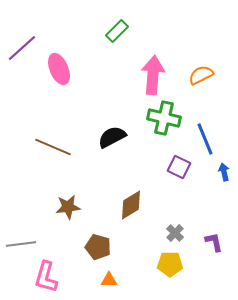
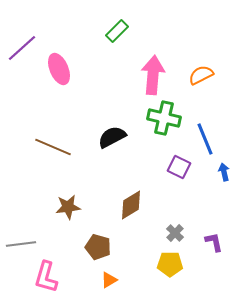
orange triangle: rotated 30 degrees counterclockwise
